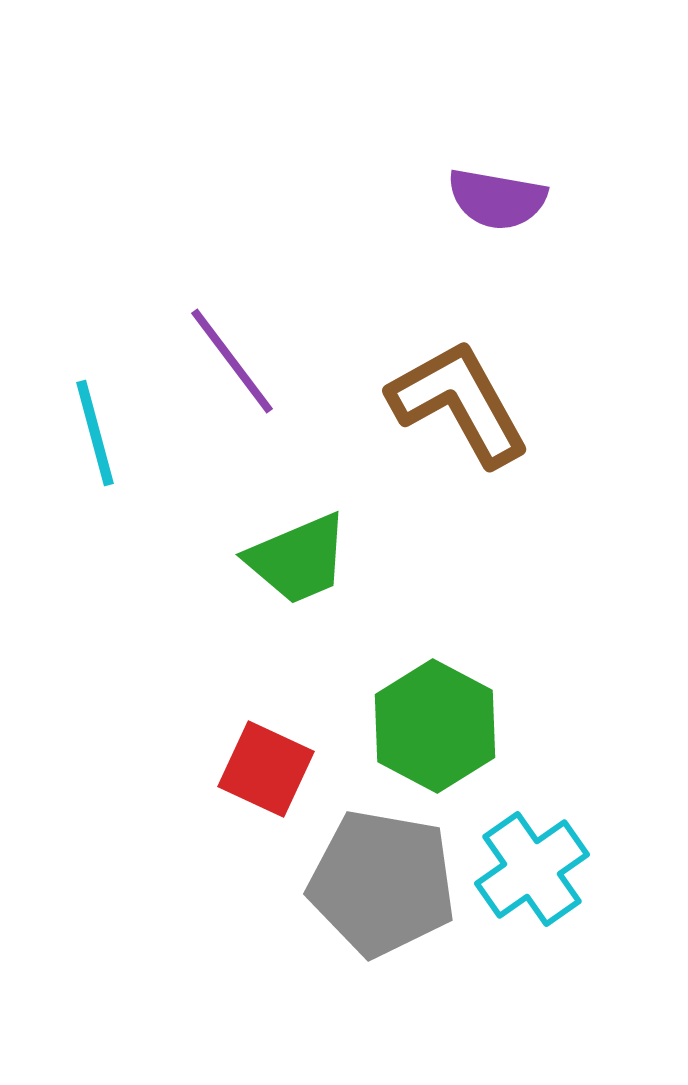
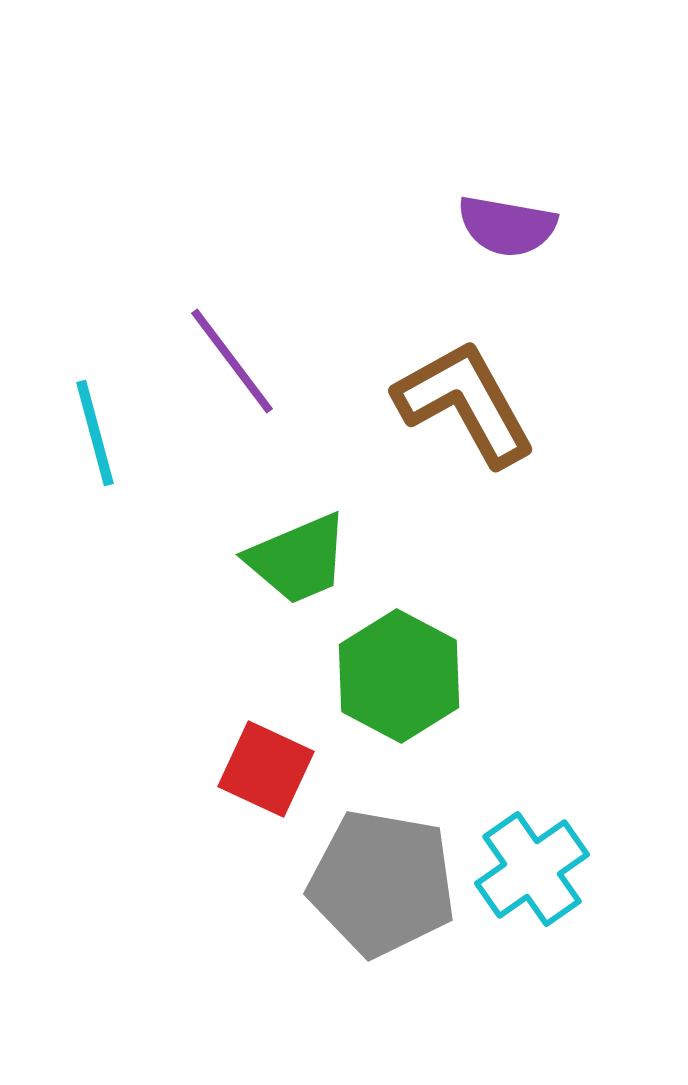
purple semicircle: moved 10 px right, 27 px down
brown L-shape: moved 6 px right
green hexagon: moved 36 px left, 50 px up
